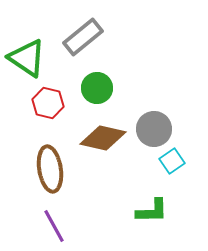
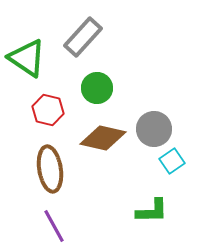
gray rectangle: rotated 9 degrees counterclockwise
red hexagon: moved 7 px down
